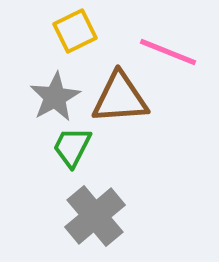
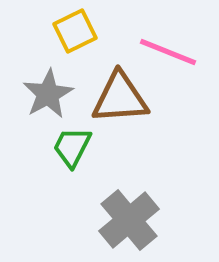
gray star: moved 7 px left, 3 px up
gray cross: moved 34 px right, 4 px down
